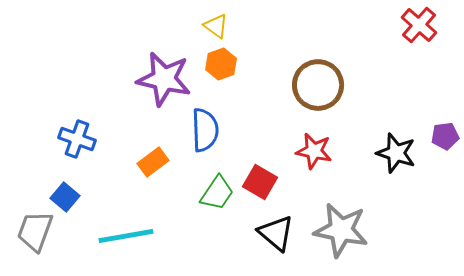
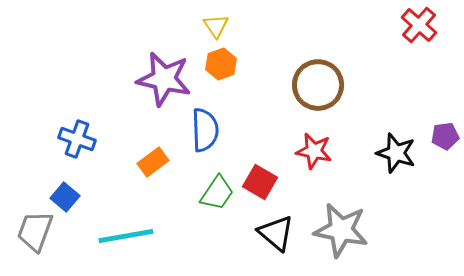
yellow triangle: rotated 20 degrees clockwise
